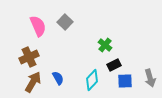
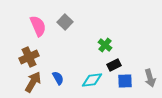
cyan diamond: rotated 40 degrees clockwise
